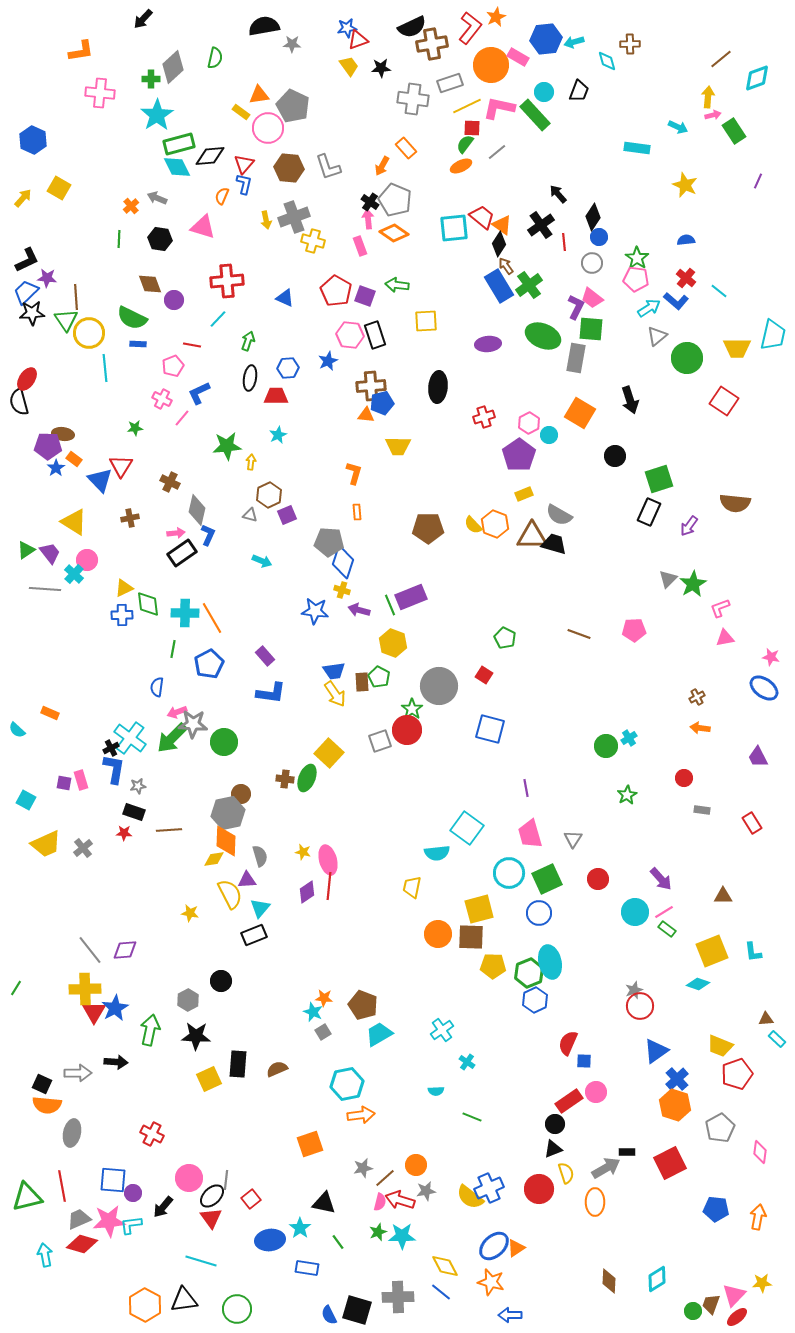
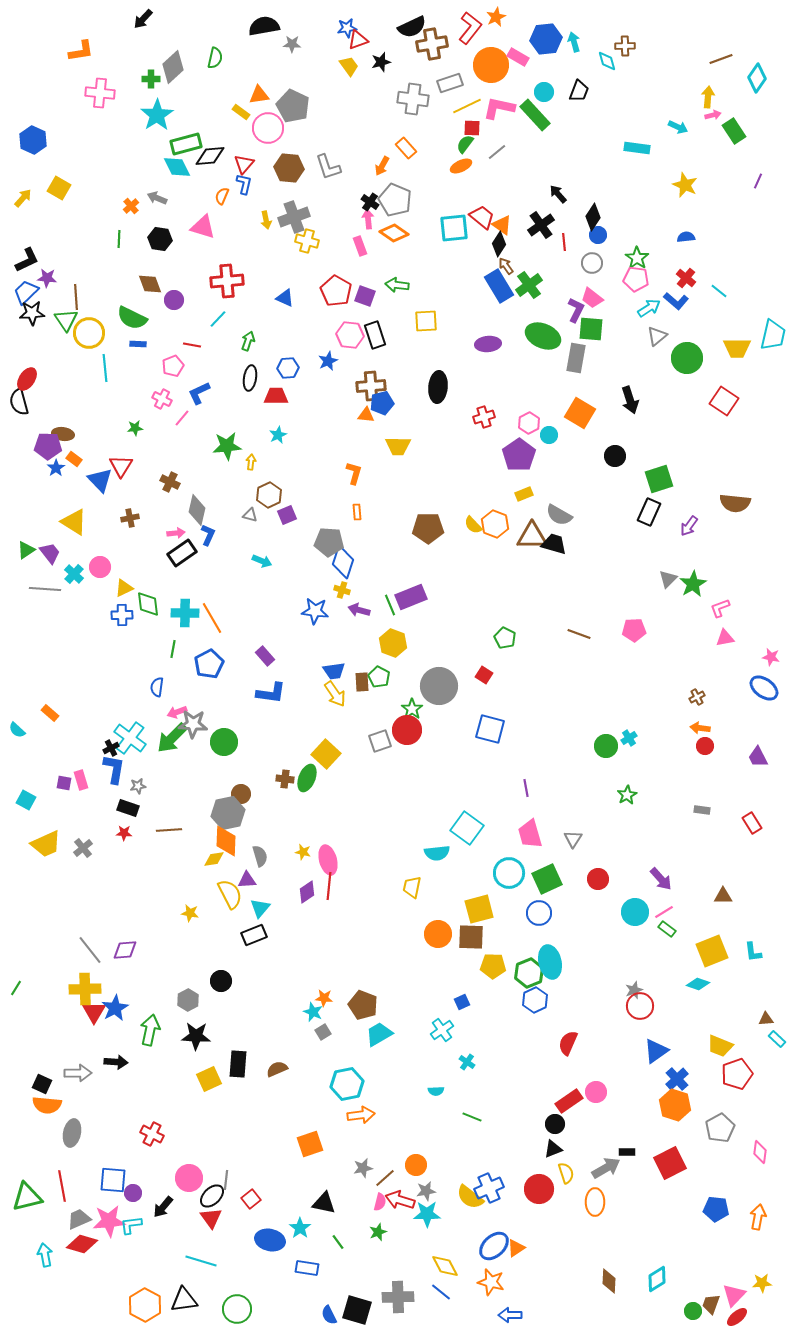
cyan arrow at (574, 42): rotated 90 degrees clockwise
brown cross at (630, 44): moved 5 px left, 2 px down
brown line at (721, 59): rotated 20 degrees clockwise
black star at (381, 68): moved 6 px up; rotated 12 degrees counterclockwise
cyan diamond at (757, 78): rotated 36 degrees counterclockwise
green rectangle at (179, 144): moved 7 px right
blue circle at (599, 237): moved 1 px left, 2 px up
blue semicircle at (686, 240): moved 3 px up
yellow cross at (313, 241): moved 6 px left
purple L-shape at (576, 307): moved 3 px down
pink circle at (87, 560): moved 13 px right, 7 px down
orange rectangle at (50, 713): rotated 18 degrees clockwise
yellow square at (329, 753): moved 3 px left, 1 px down
red circle at (684, 778): moved 21 px right, 32 px up
black rectangle at (134, 812): moved 6 px left, 4 px up
blue square at (584, 1061): moved 122 px left, 59 px up; rotated 28 degrees counterclockwise
cyan star at (402, 1236): moved 25 px right, 22 px up
blue ellipse at (270, 1240): rotated 20 degrees clockwise
